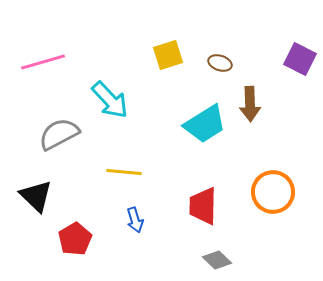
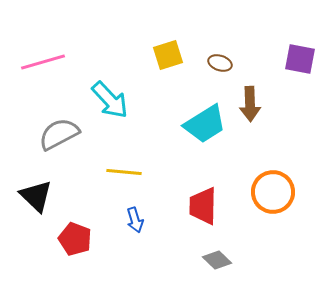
purple square: rotated 16 degrees counterclockwise
red pentagon: rotated 20 degrees counterclockwise
